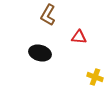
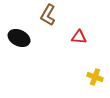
black ellipse: moved 21 px left, 15 px up; rotated 10 degrees clockwise
